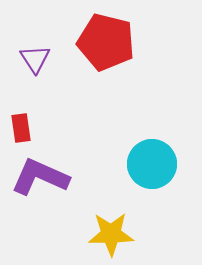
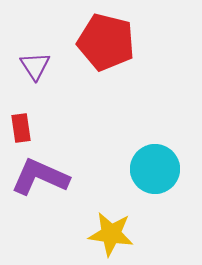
purple triangle: moved 7 px down
cyan circle: moved 3 px right, 5 px down
yellow star: rotated 9 degrees clockwise
